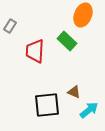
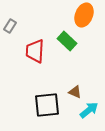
orange ellipse: moved 1 px right
brown triangle: moved 1 px right
